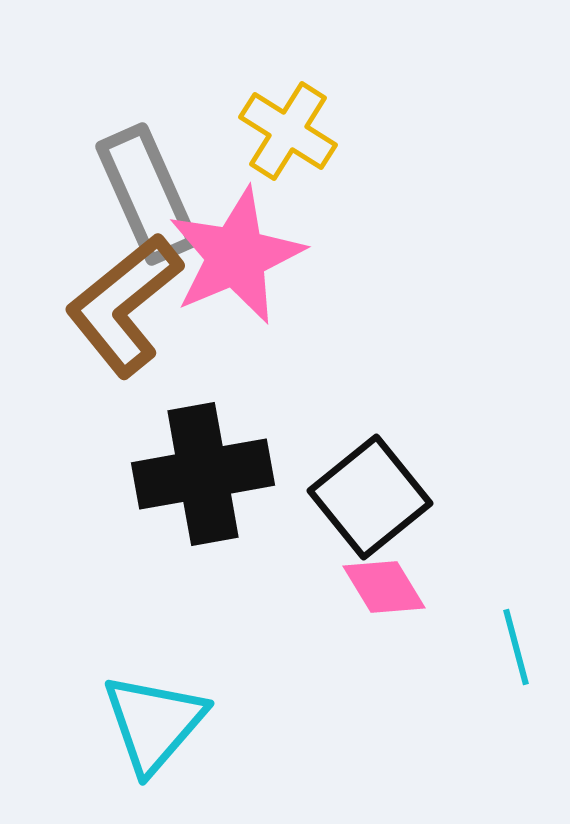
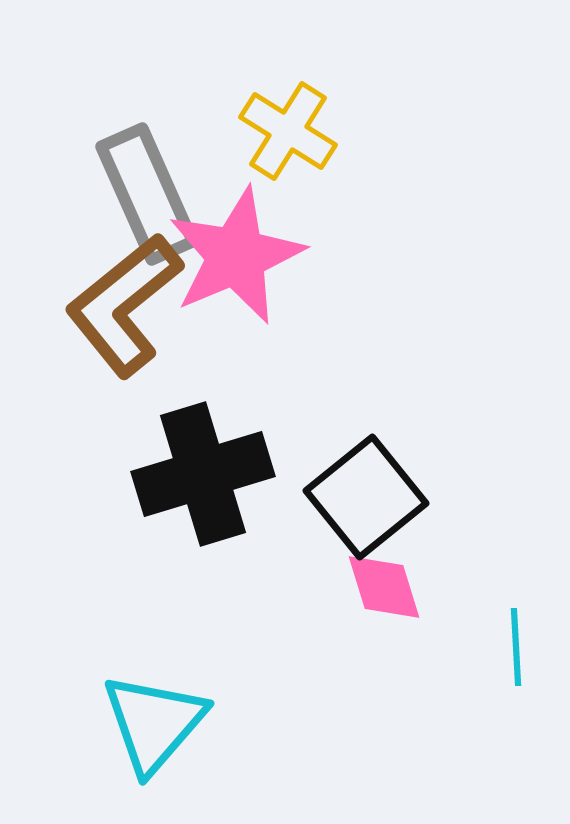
black cross: rotated 7 degrees counterclockwise
black square: moved 4 px left
pink diamond: rotated 14 degrees clockwise
cyan line: rotated 12 degrees clockwise
